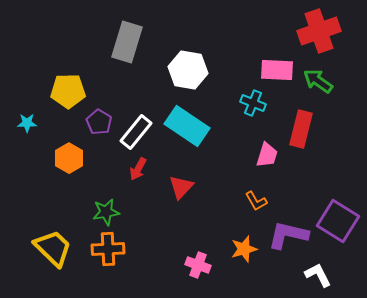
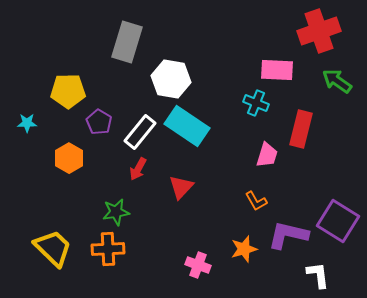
white hexagon: moved 17 px left, 9 px down
green arrow: moved 19 px right
cyan cross: moved 3 px right
white rectangle: moved 4 px right
green star: moved 10 px right
white L-shape: rotated 20 degrees clockwise
